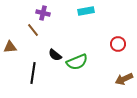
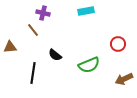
green semicircle: moved 12 px right, 3 px down
